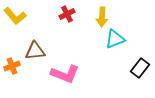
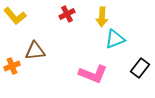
pink L-shape: moved 28 px right
